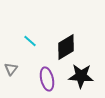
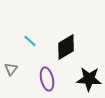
black star: moved 8 px right, 3 px down
